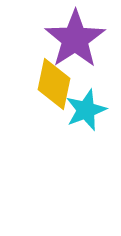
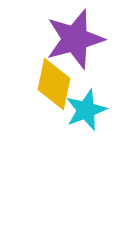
purple star: rotated 18 degrees clockwise
